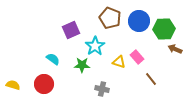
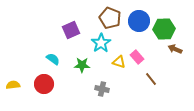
cyan star: moved 6 px right, 3 px up
yellow semicircle: rotated 24 degrees counterclockwise
